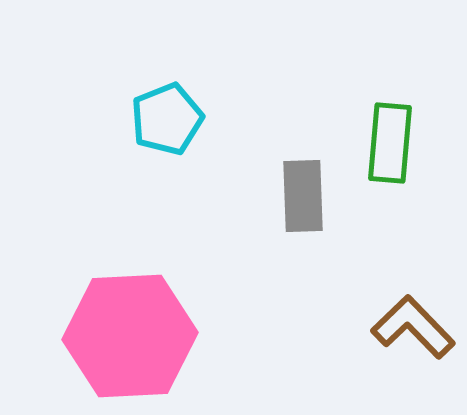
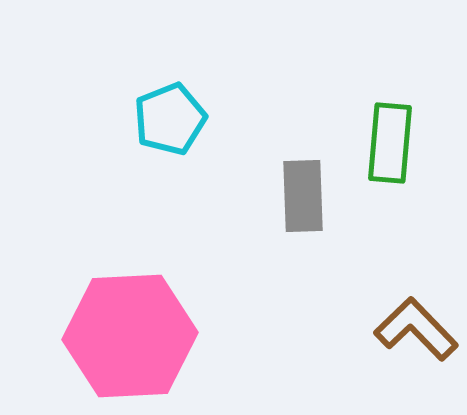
cyan pentagon: moved 3 px right
brown L-shape: moved 3 px right, 2 px down
